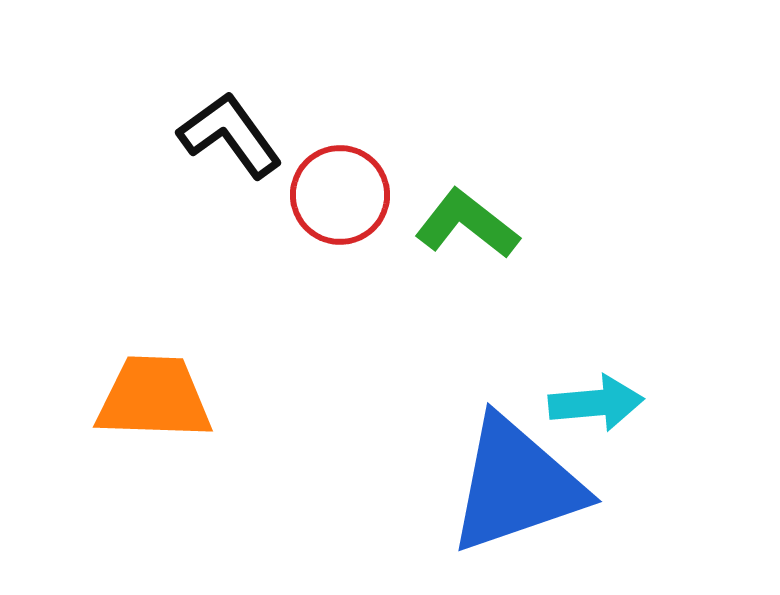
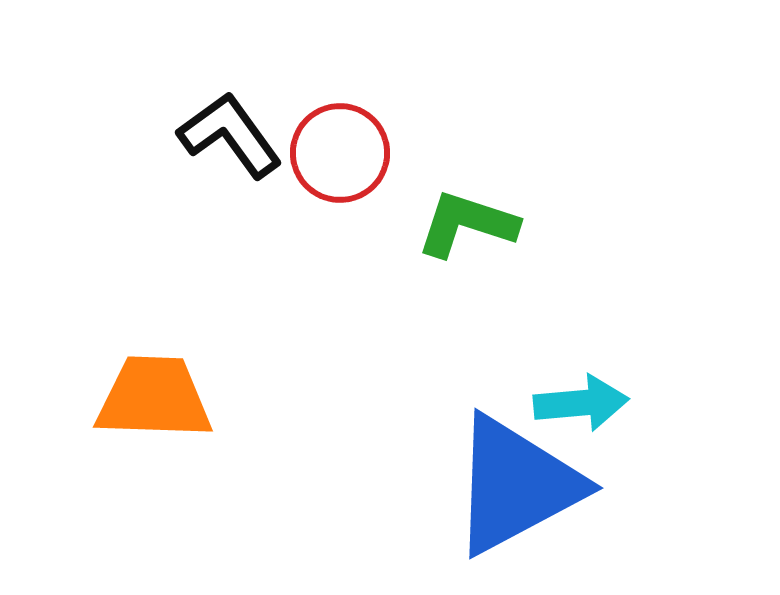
red circle: moved 42 px up
green L-shape: rotated 20 degrees counterclockwise
cyan arrow: moved 15 px left
blue triangle: rotated 9 degrees counterclockwise
